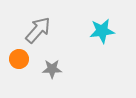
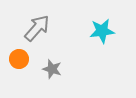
gray arrow: moved 1 px left, 2 px up
gray star: rotated 18 degrees clockwise
